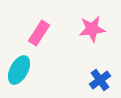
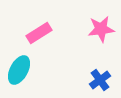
pink star: moved 9 px right
pink rectangle: rotated 25 degrees clockwise
